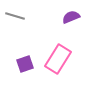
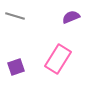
purple square: moved 9 px left, 3 px down
